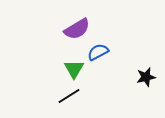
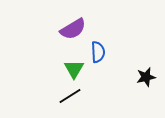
purple semicircle: moved 4 px left
blue semicircle: rotated 115 degrees clockwise
black line: moved 1 px right
